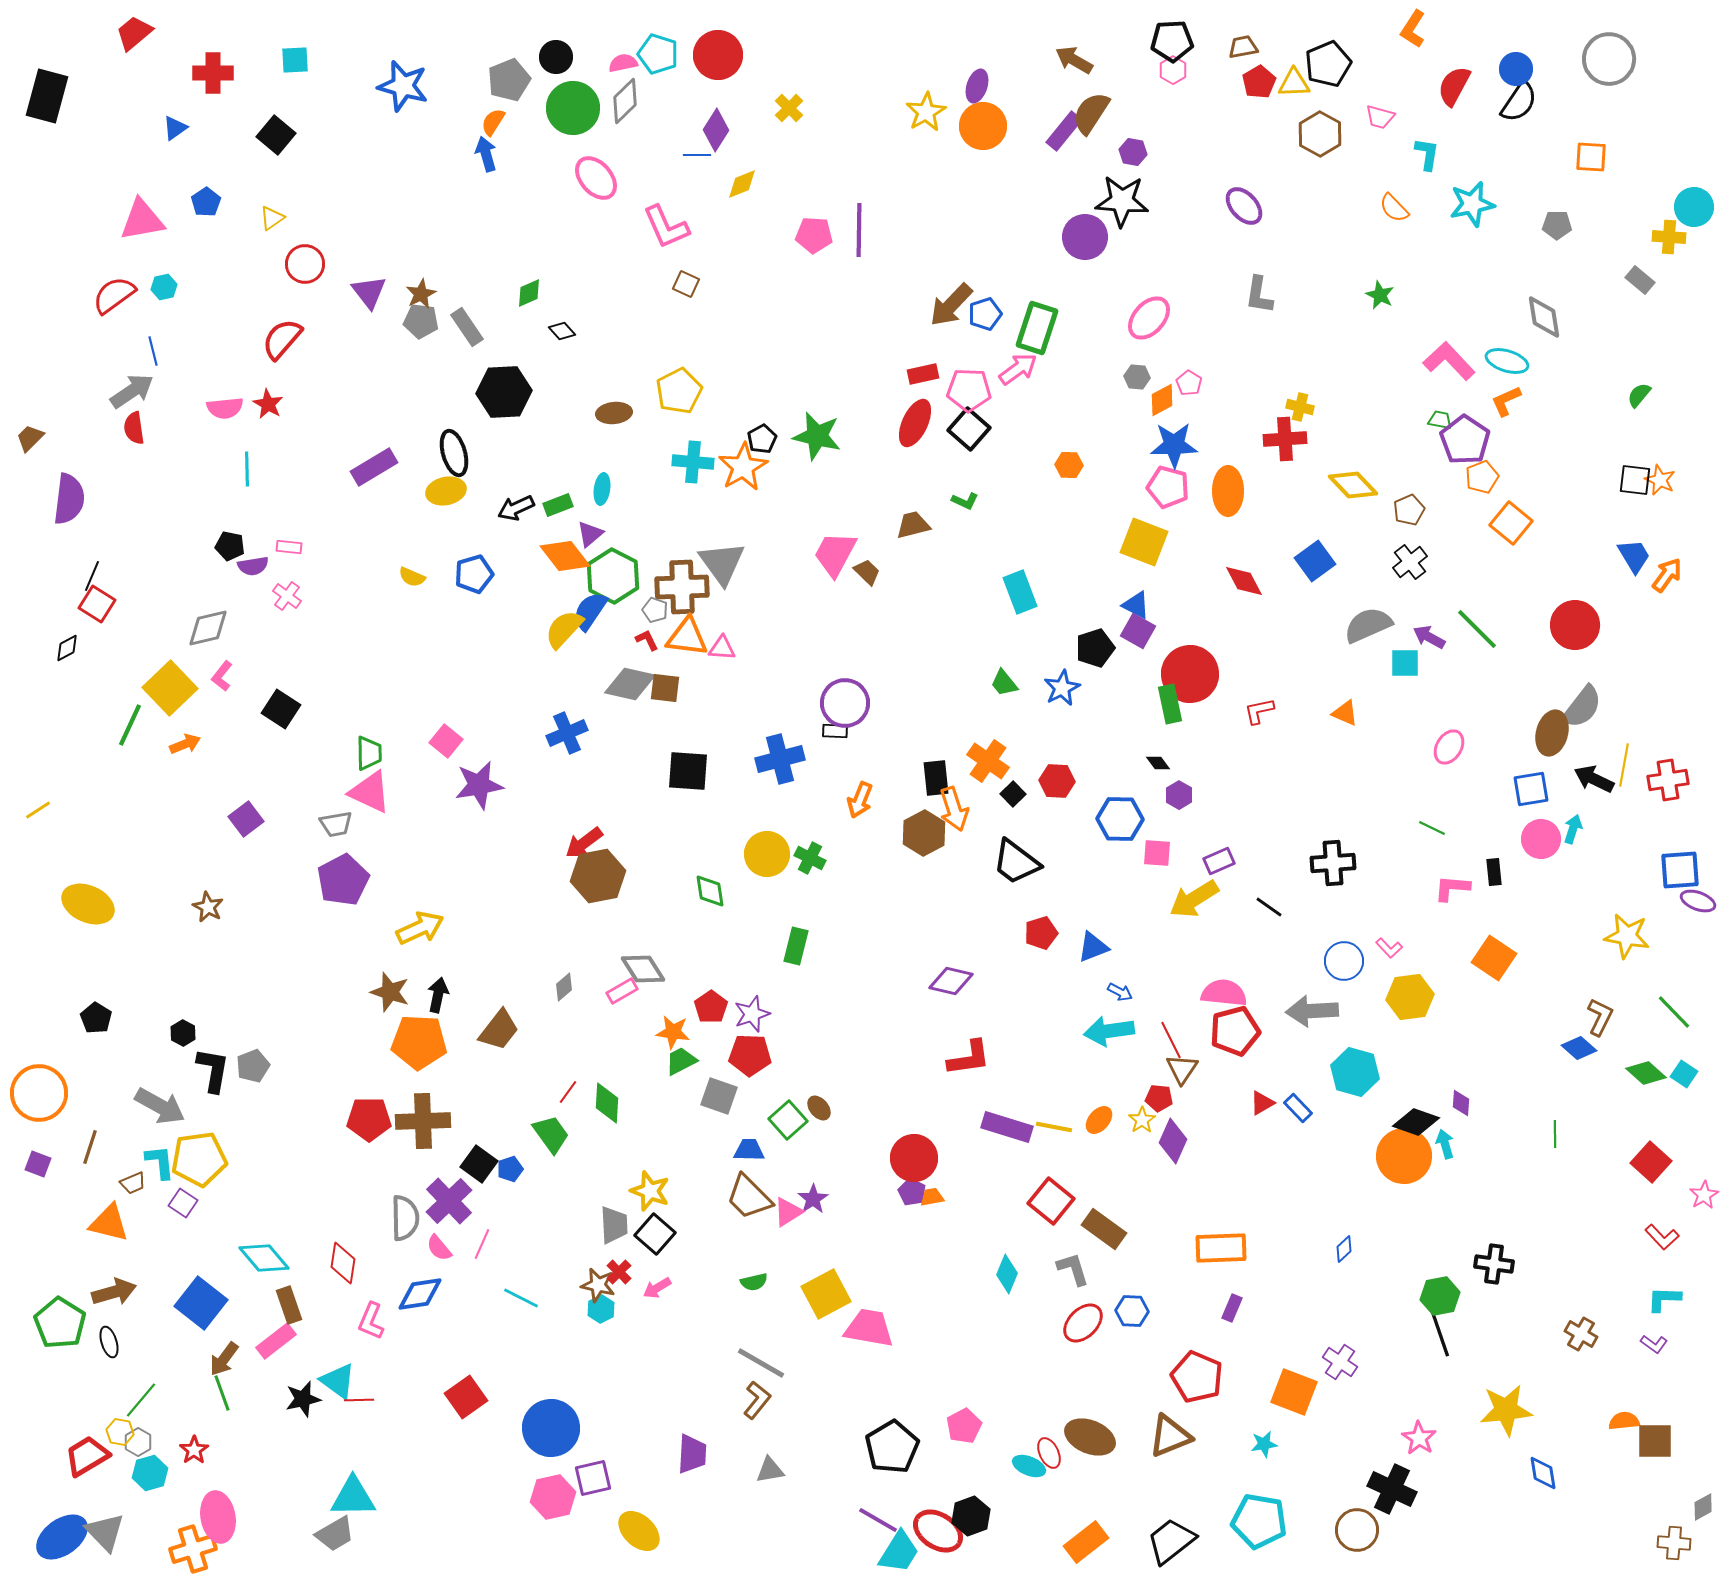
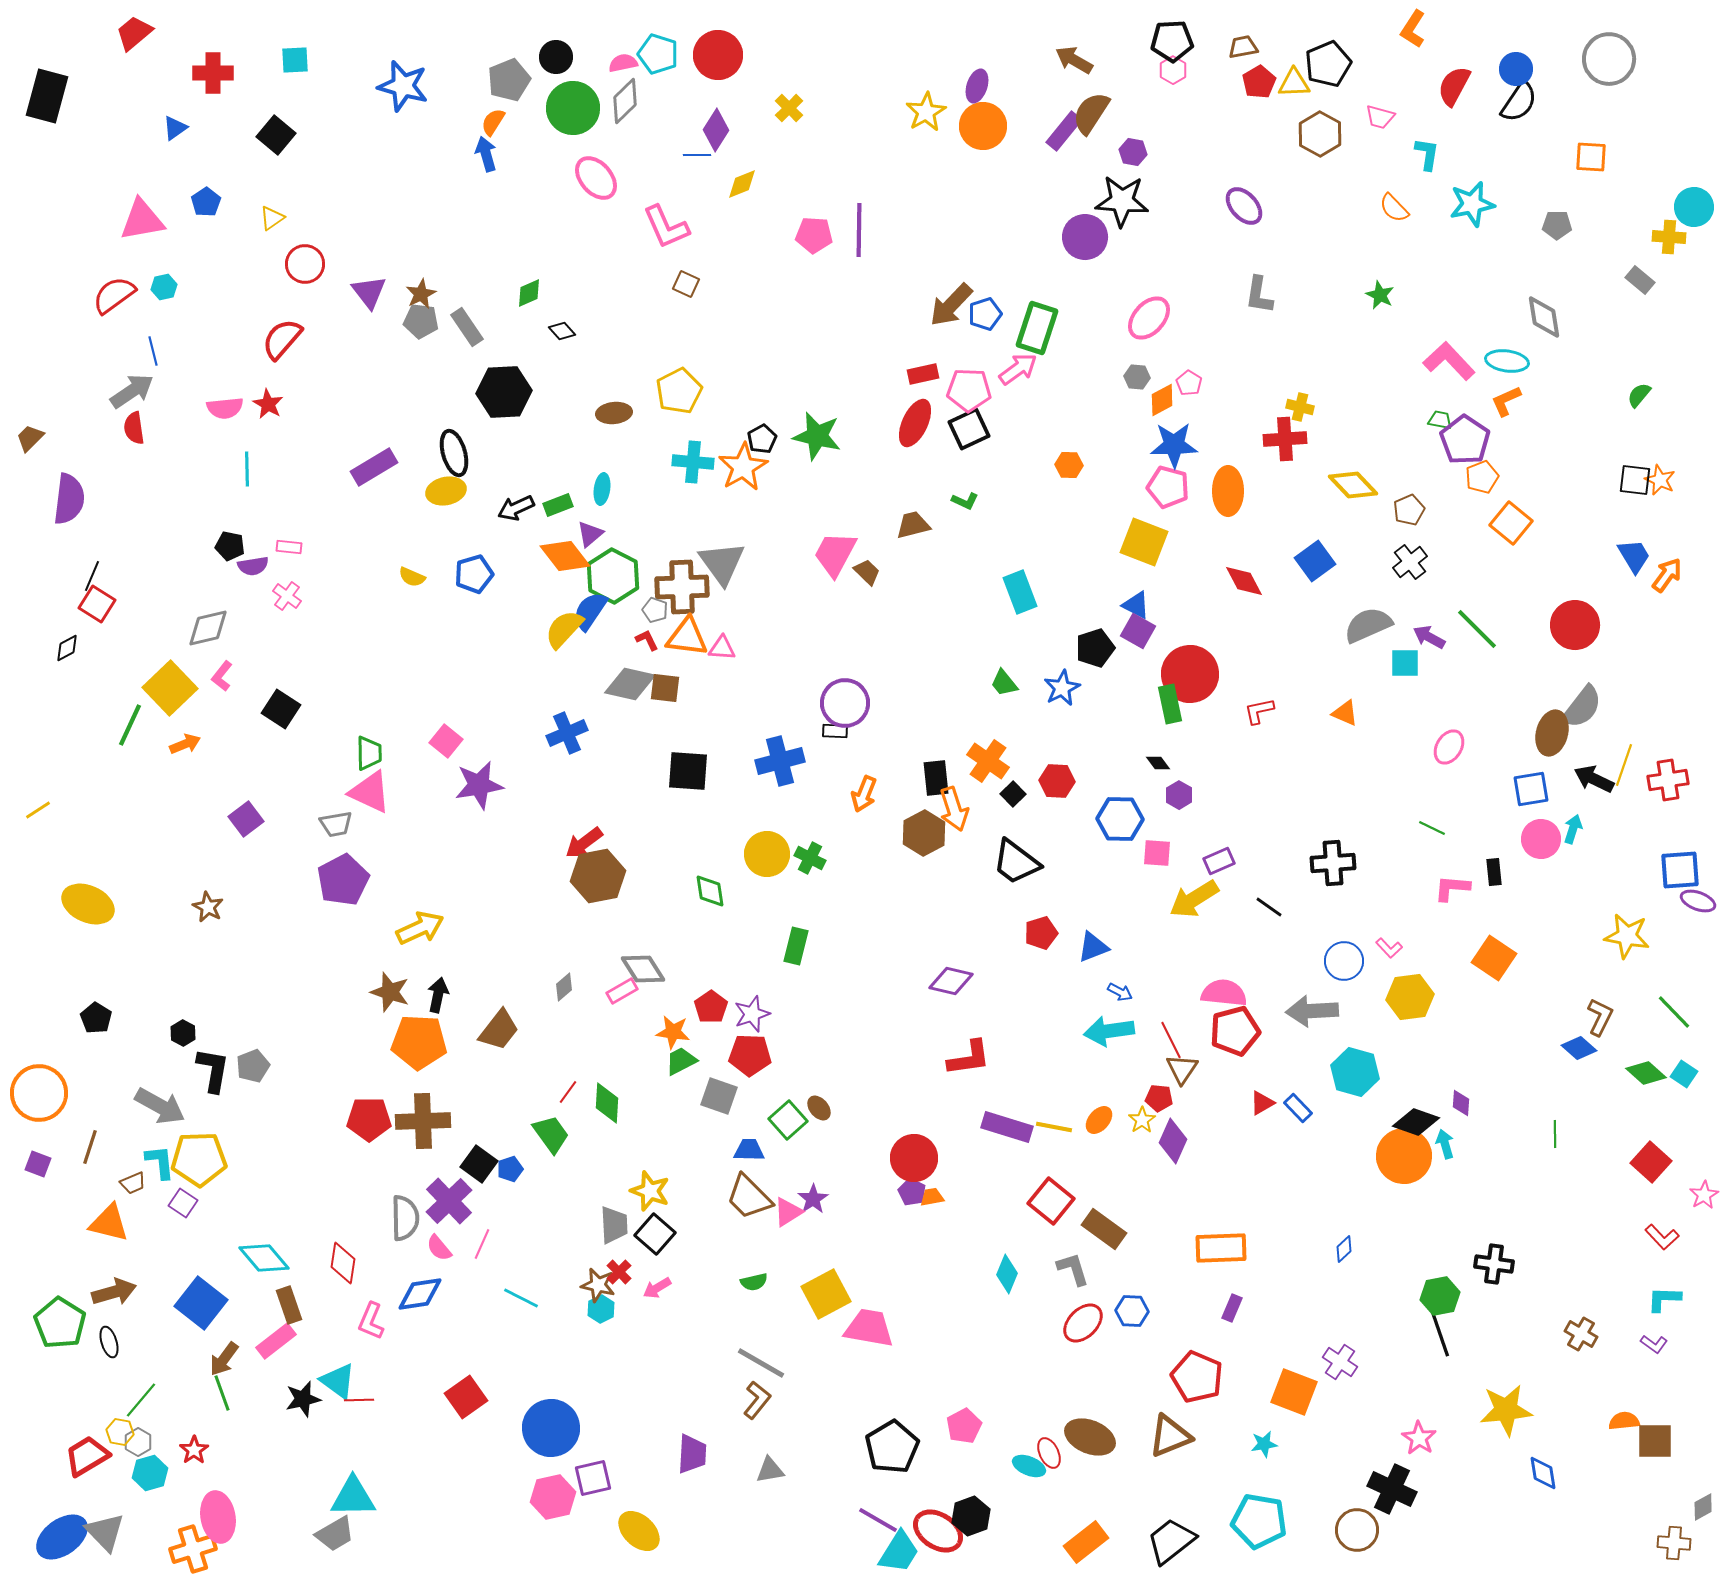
cyan ellipse at (1507, 361): rotated 9 degrees counterclockwise
black square at (969, 429): rotated 24 degrees clockwise
blue cross at (780, 759): moved 2 px down
yellow line at (1624, 765): rotated 9 degrees clockwise
orange arrow at (860, 800): moved 4 px right, 6 px up
yellow pentagon at (199, 1159): rotated 6 degrees clockwise
